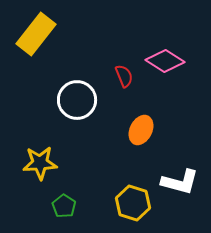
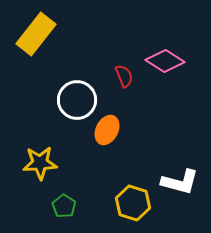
orange ellipse: moved 34 px left
